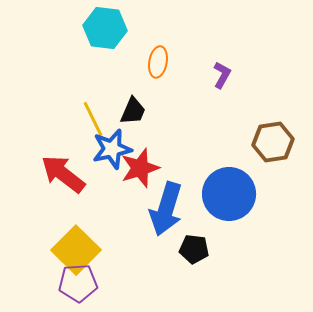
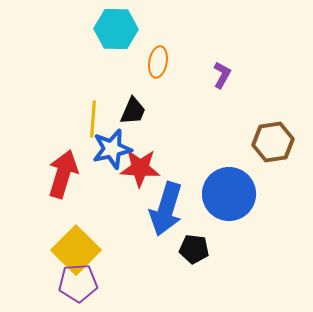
cyan hexagon: moved 11 px right, 1 px down; rotated 6 degrees counterclockwise
yellow line: rotated 30 degrees clockwise
red star: rotated 21 degrees clockwise
red arrow: rotated 69 degrees clockwise
